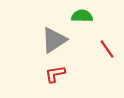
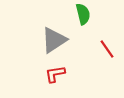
green semicircle: moved 1 px right, 2 px up; rotated 75 degrees clockwise
